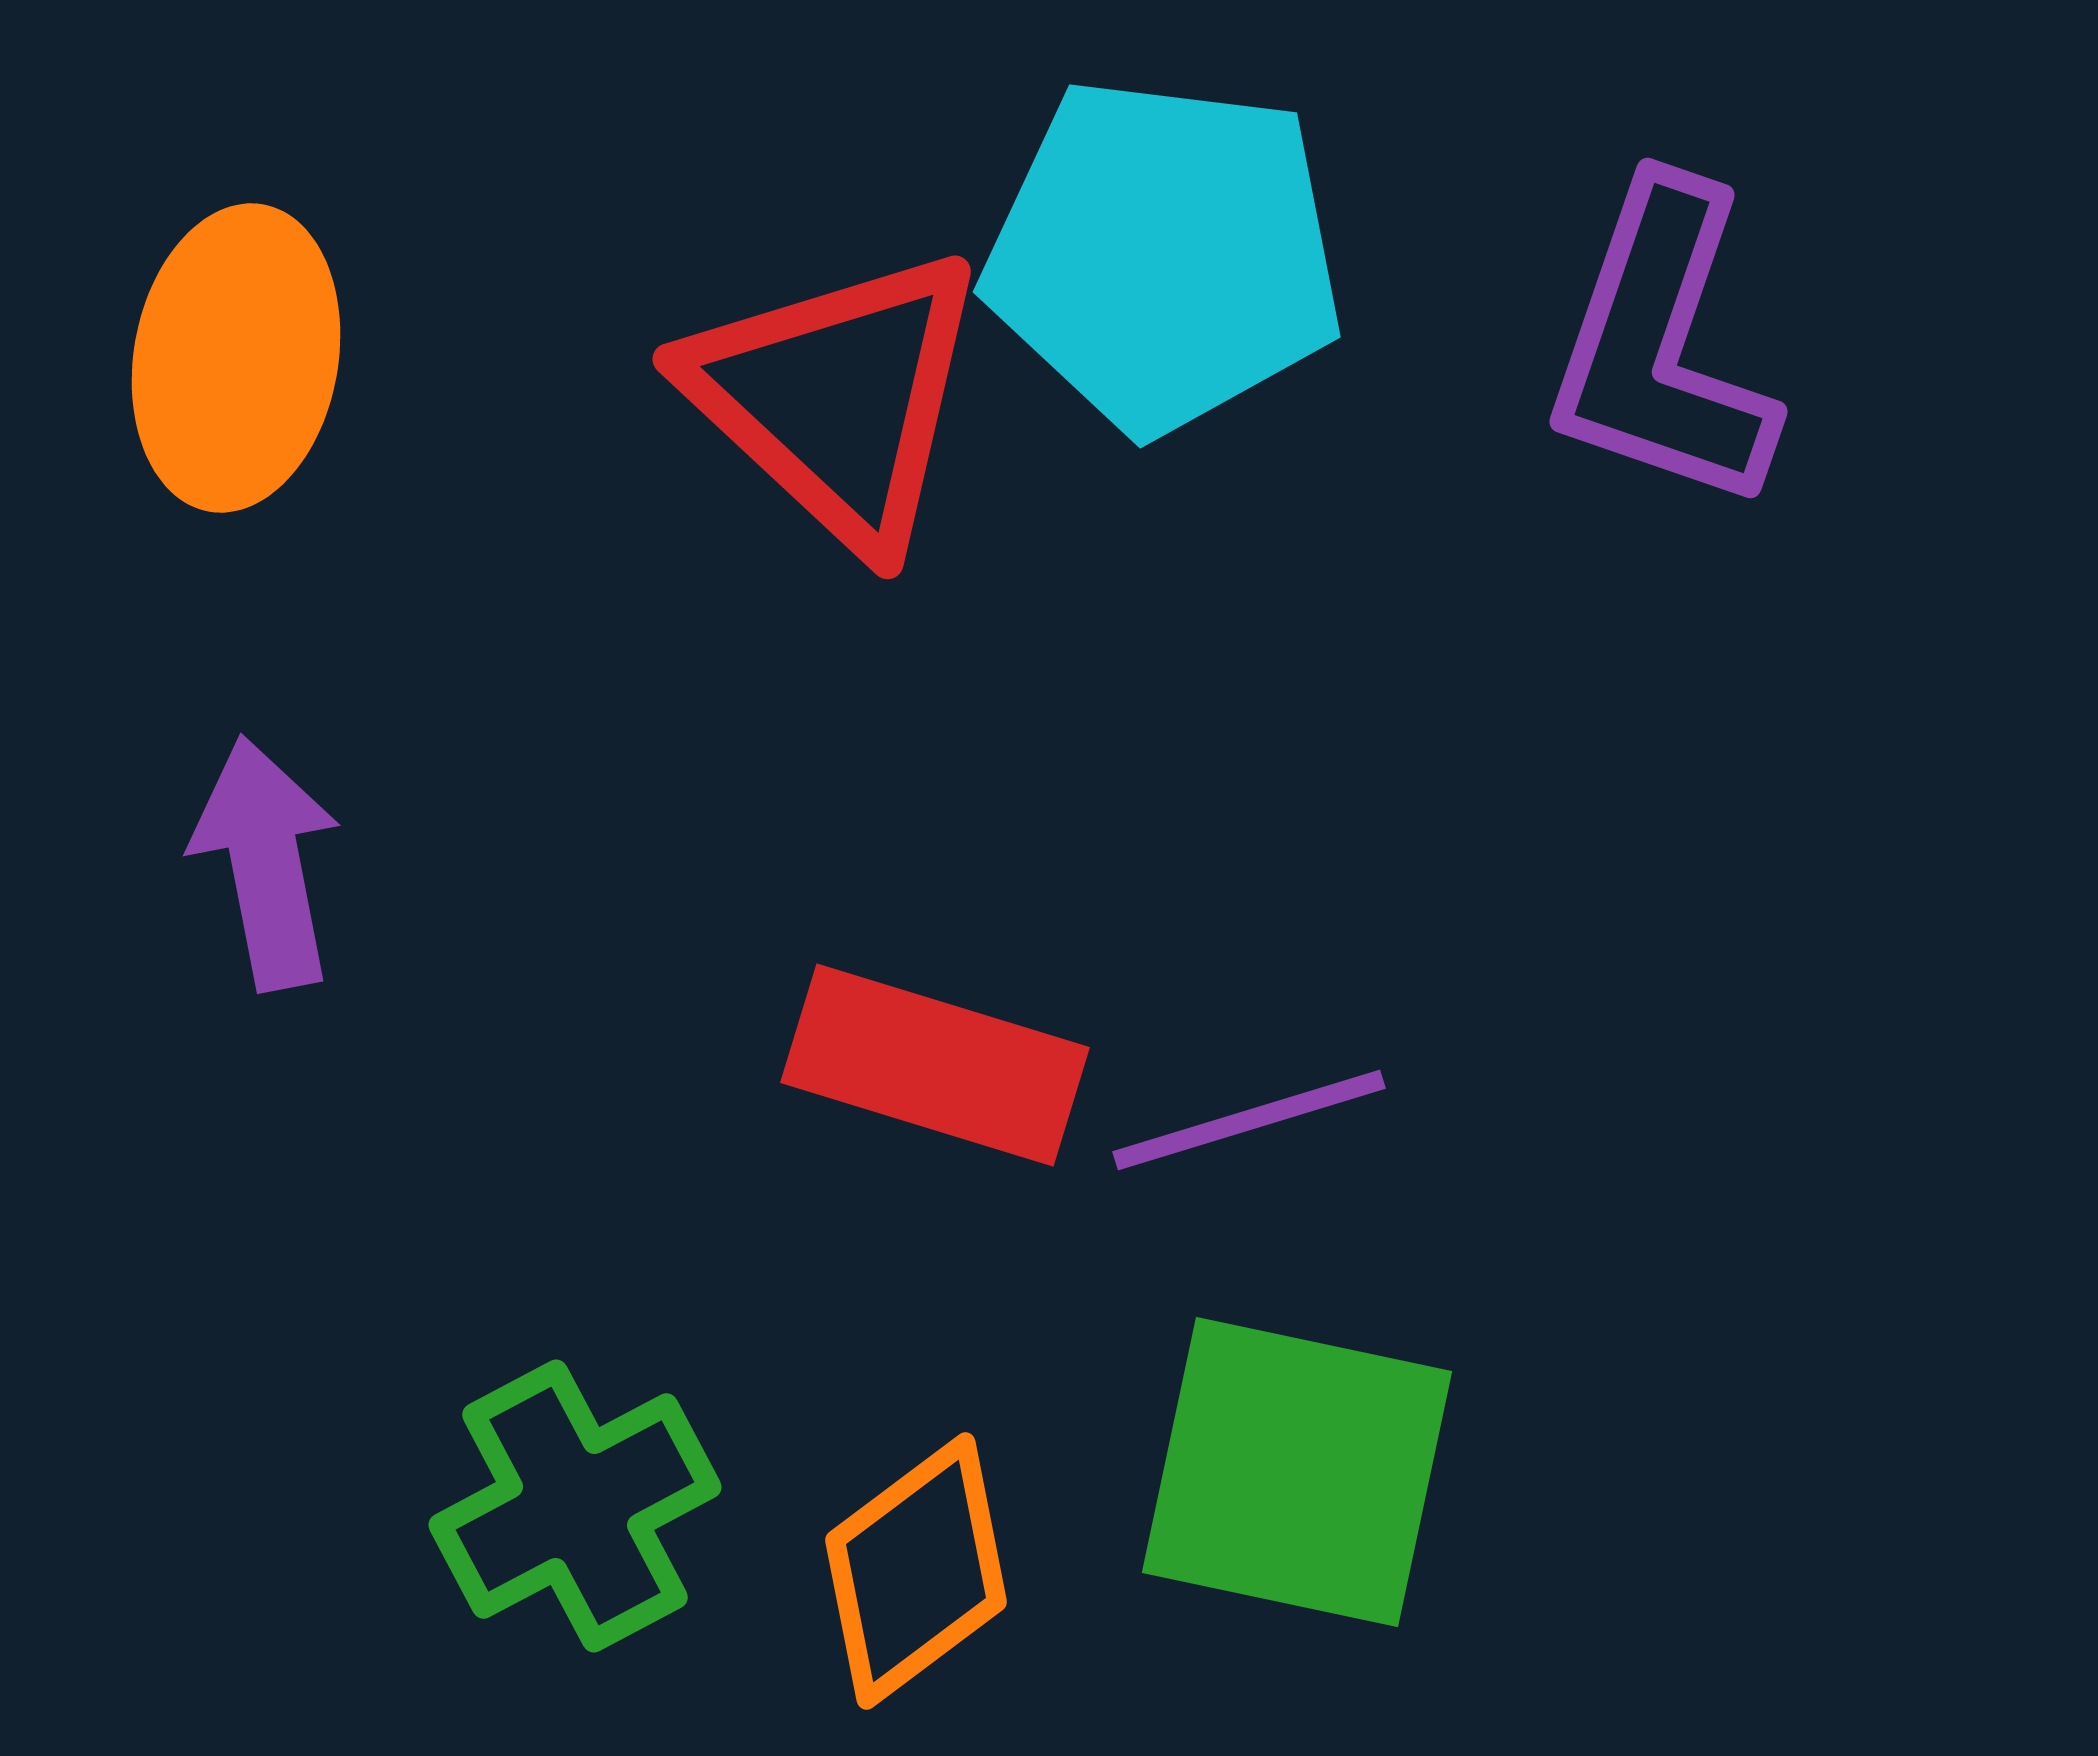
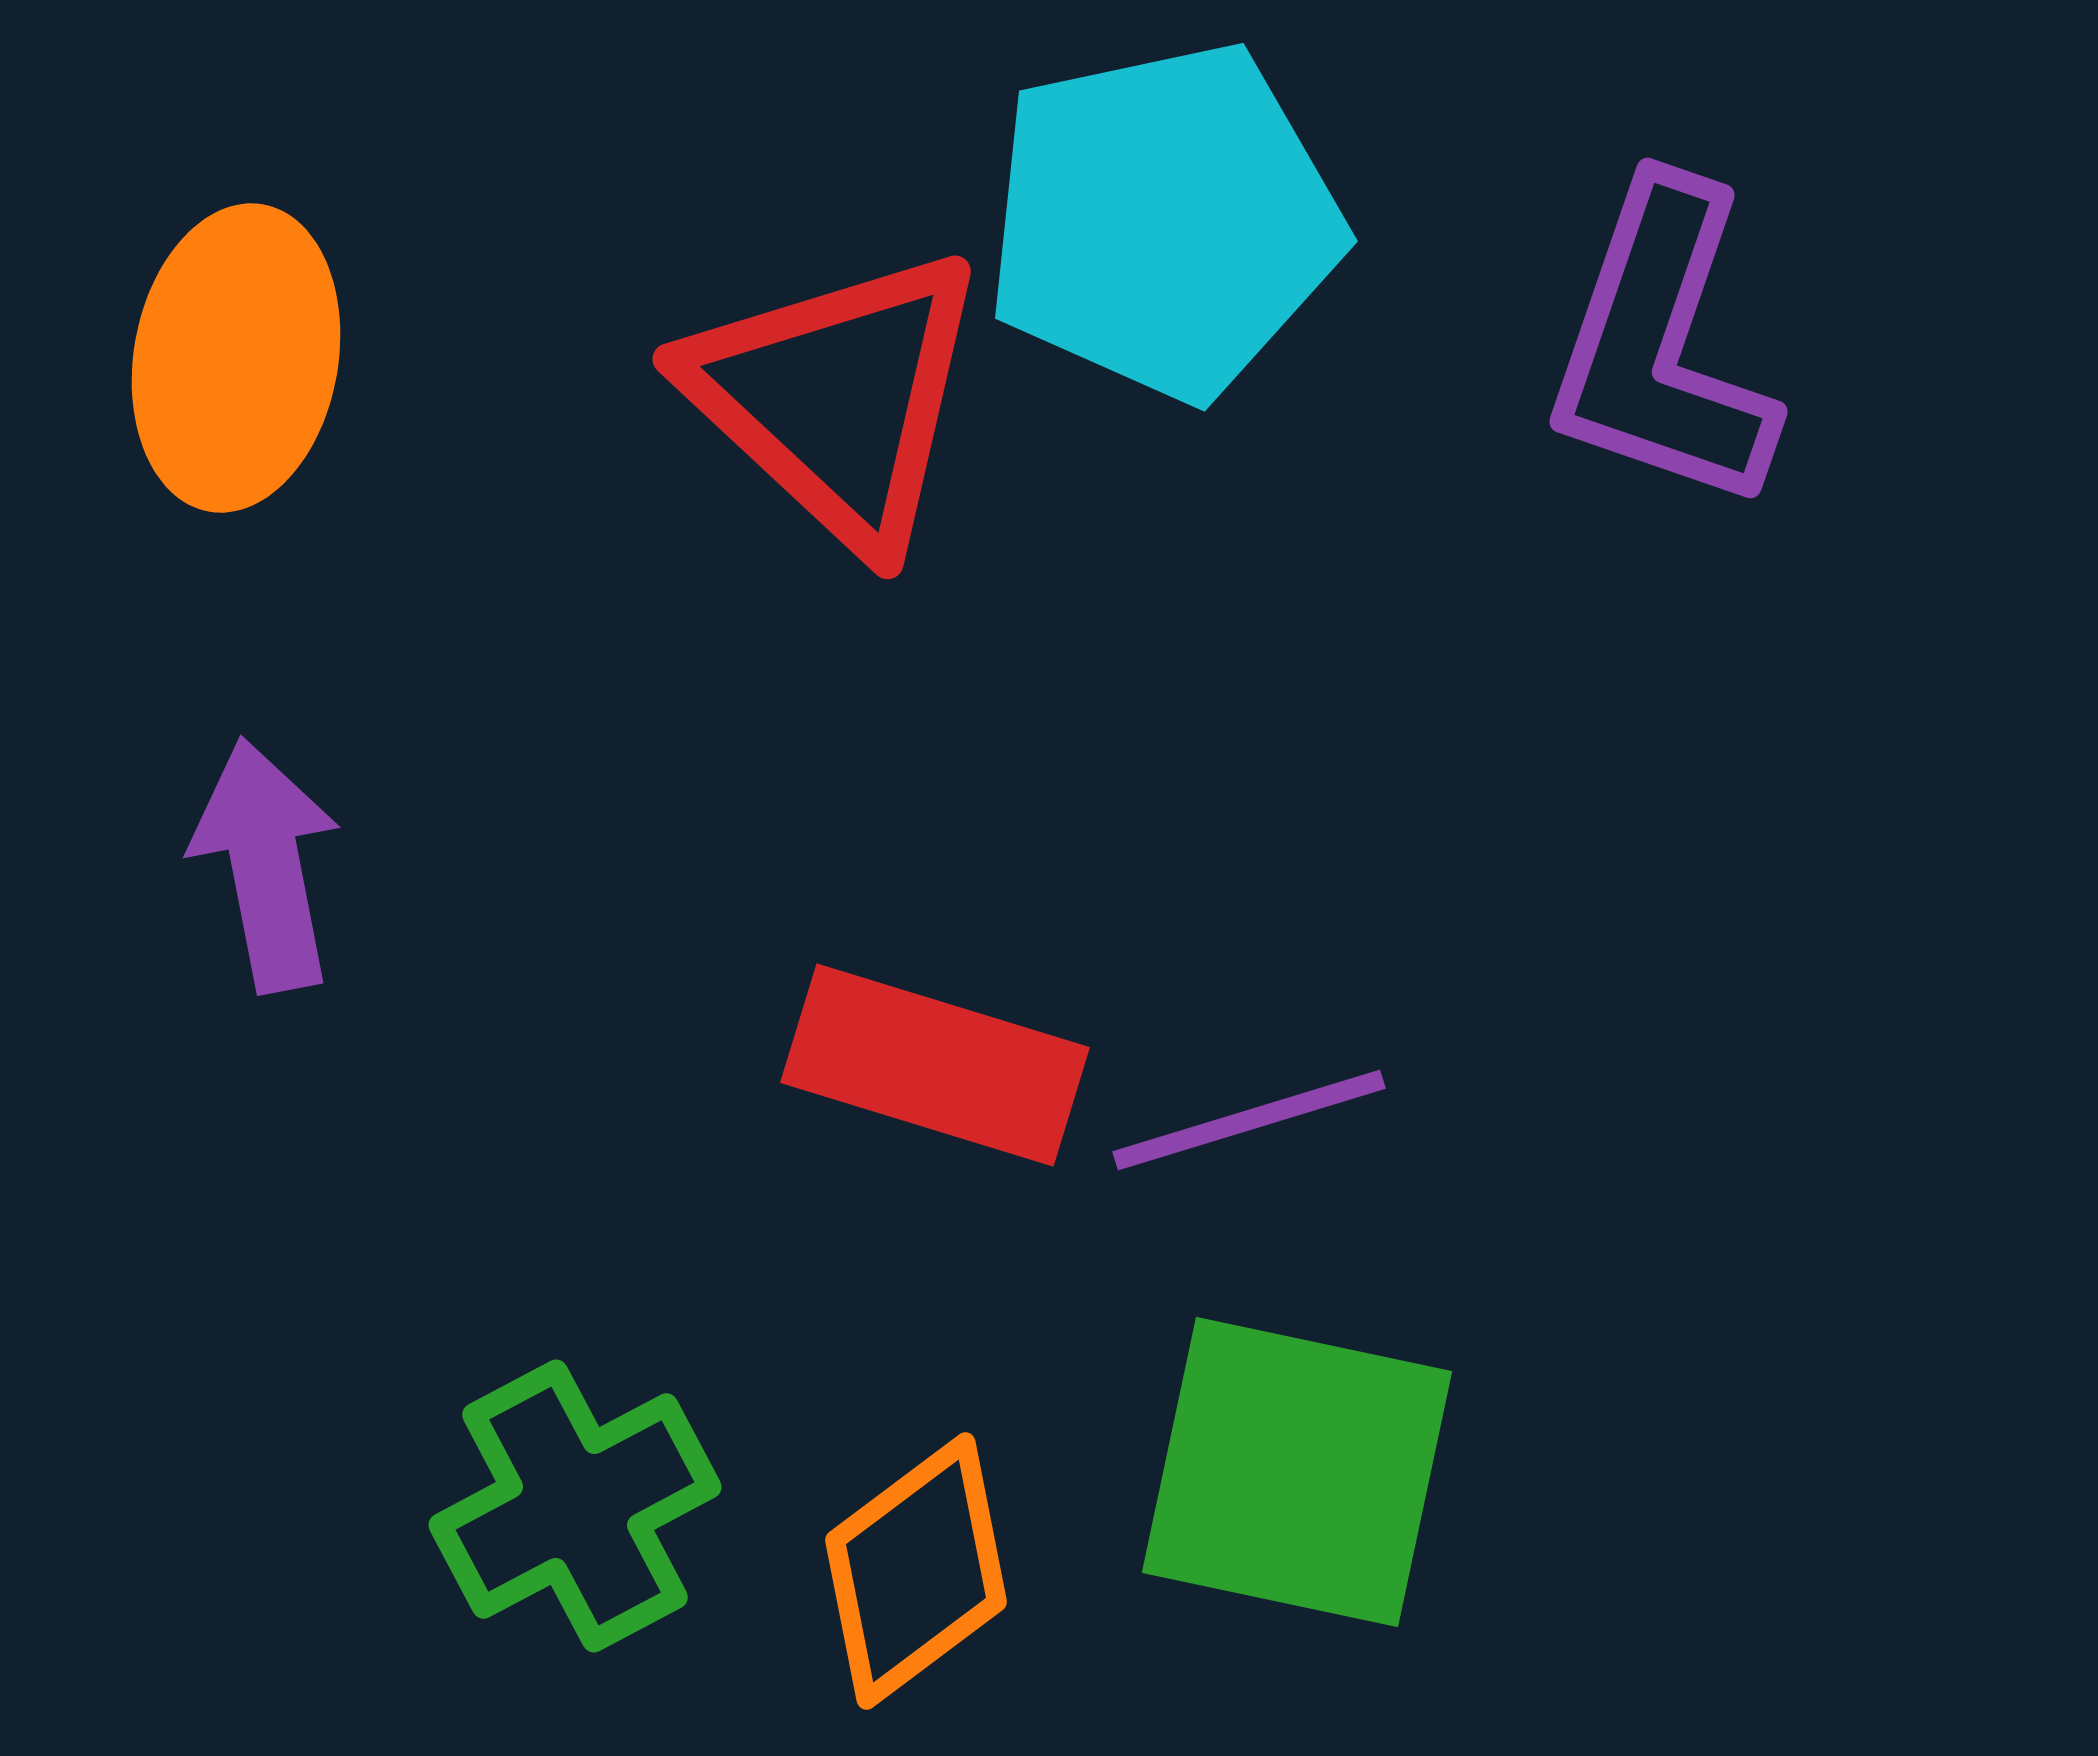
cyan pentagon: moved 34 px up; rotated 19 degrees counterclockwise
purple arrow: moved 2 px down
